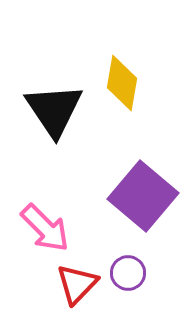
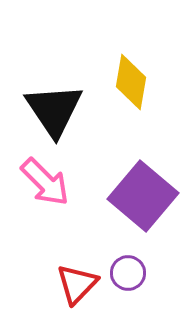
yellow diamond: moved 9 px right, 1 px up
pink arrow: moved 46 px up
